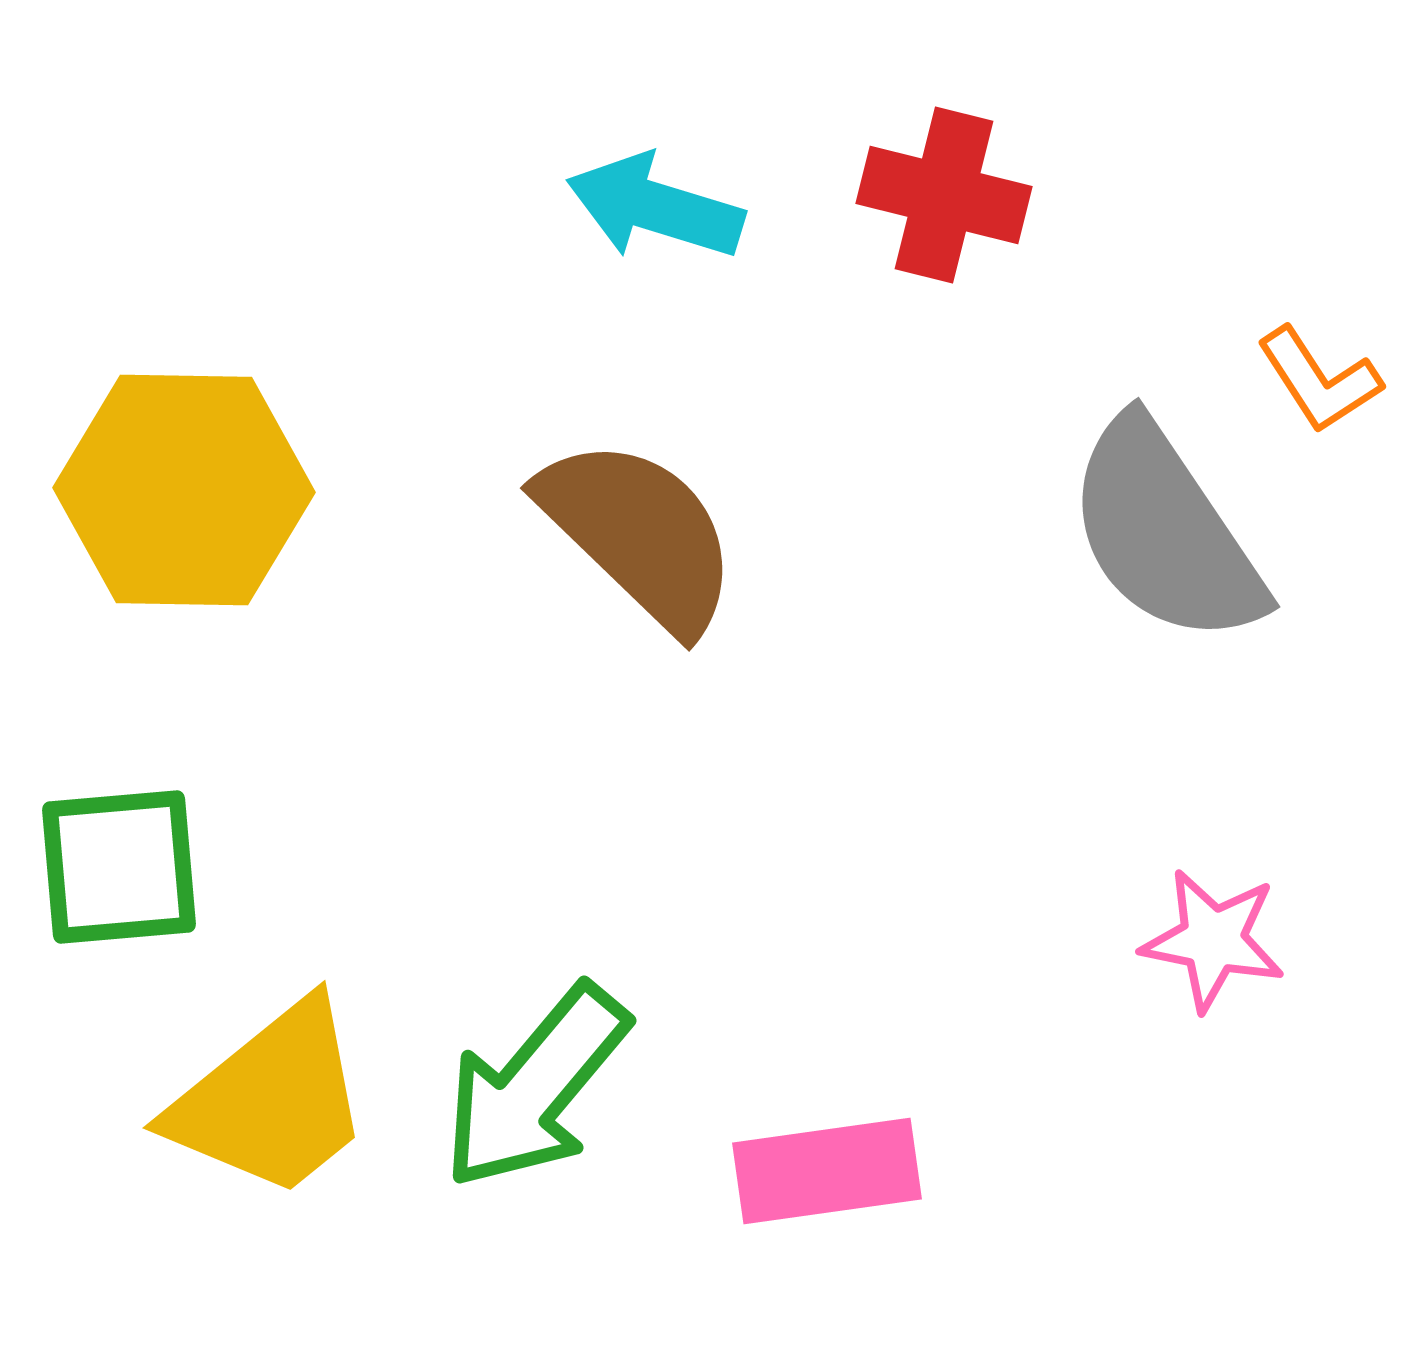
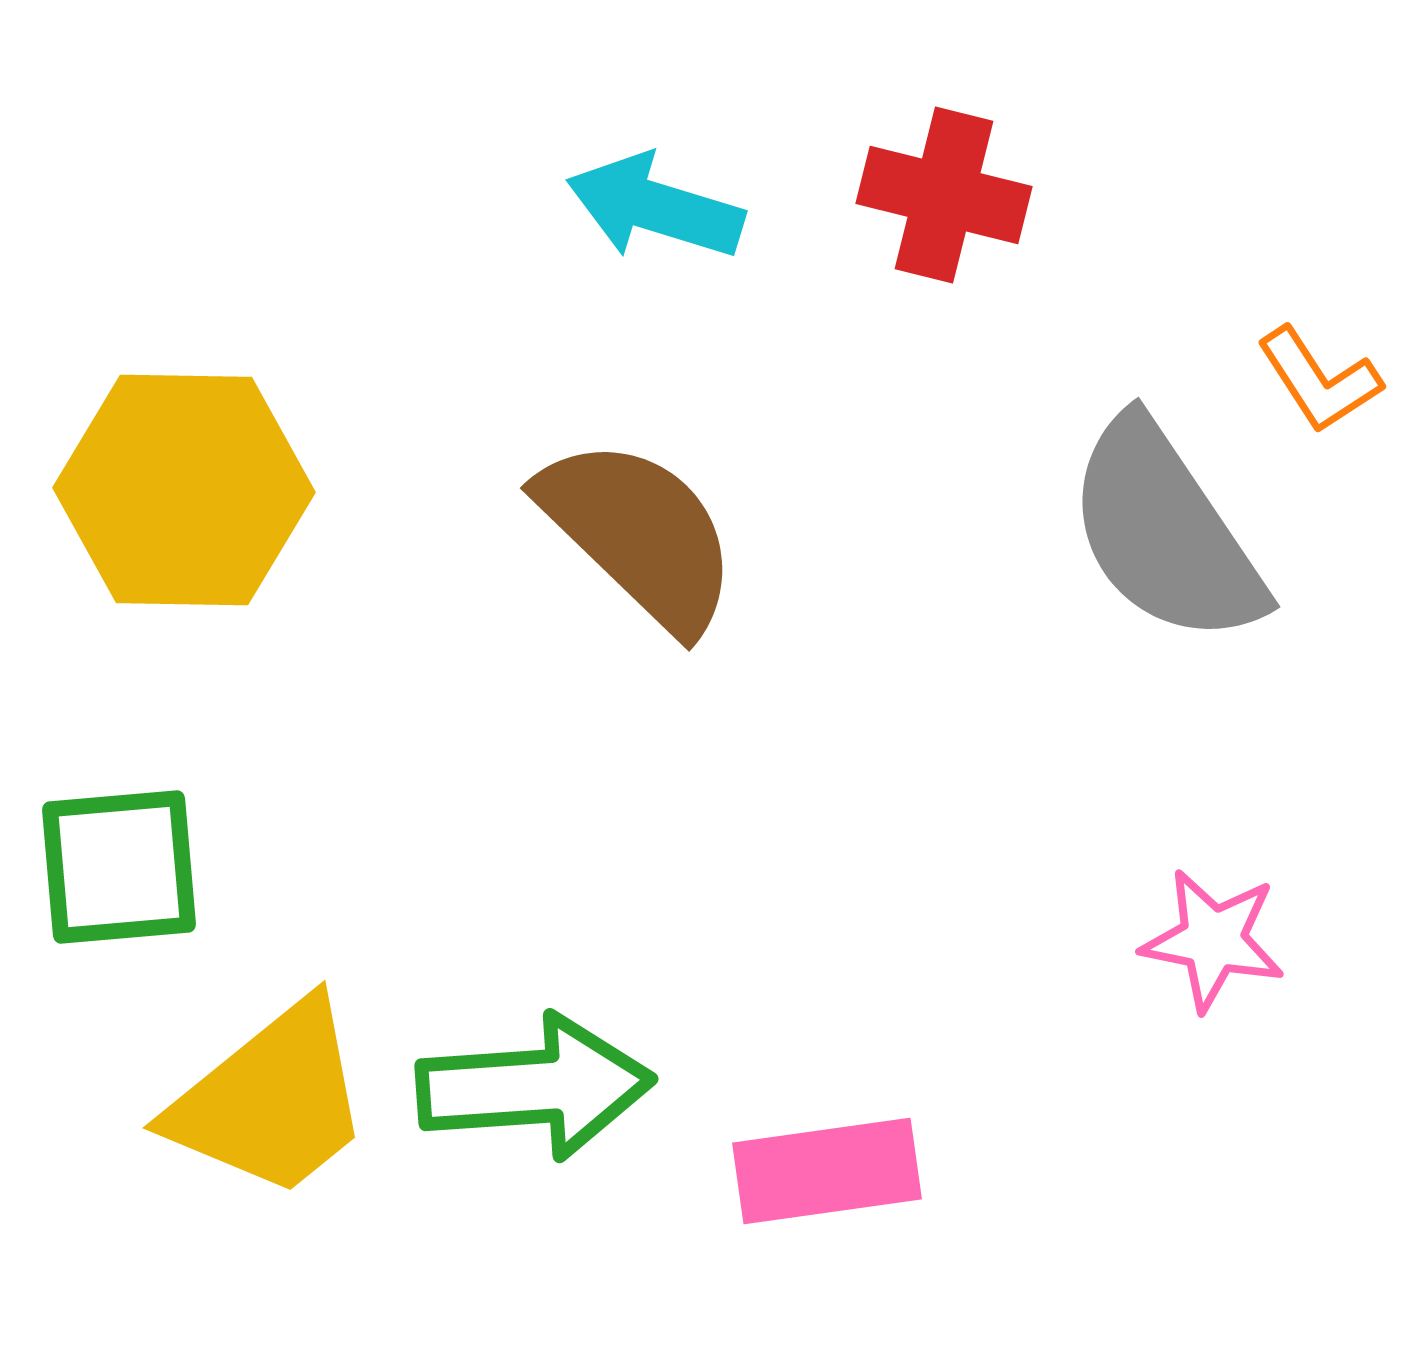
green arrow: rotated 134 degrees counterclockwise
